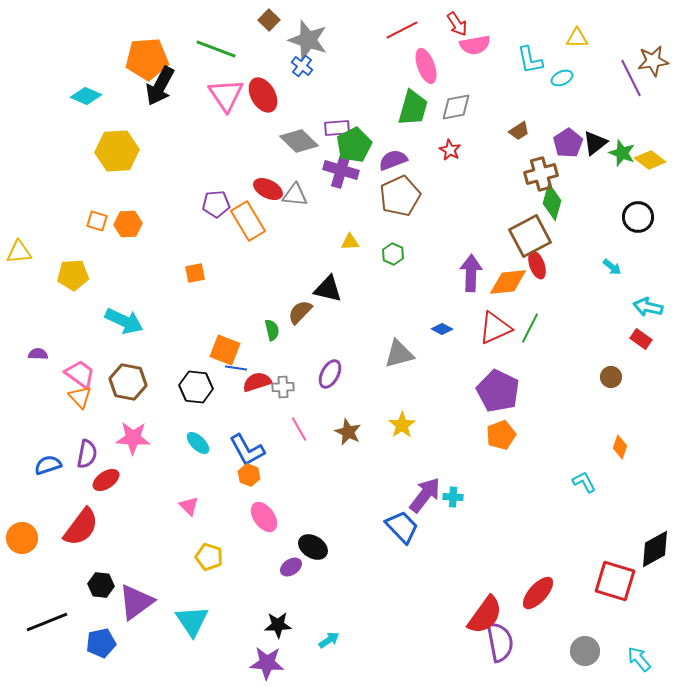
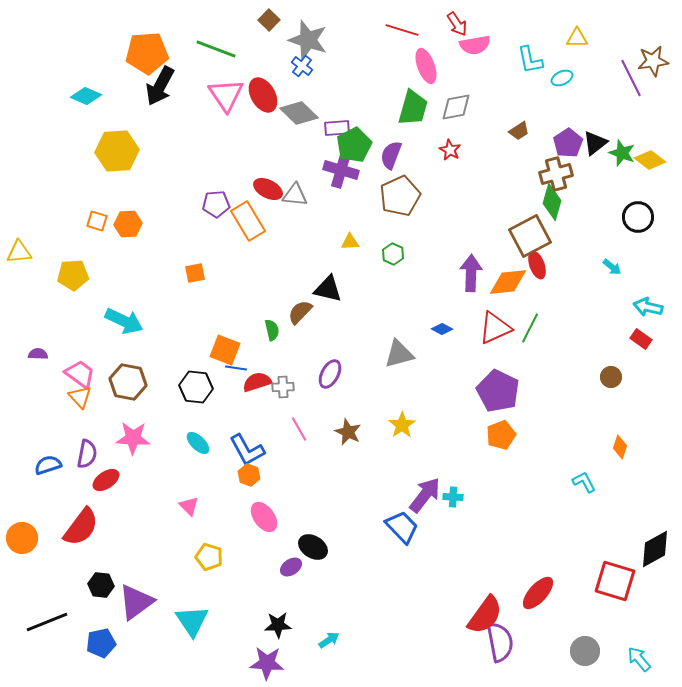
red line at (402, 30): rotated 44 degrees clockwise
orange pentagon at (147, 59): moved 6 px up
gray diamond at (299, 141): moved 28 px up
purple semicircle at (393, 160): moved 2 px left, 5 px up; rotated 48 degrees counterclockwise
brown cross at (541, 174): moved 15 px right
